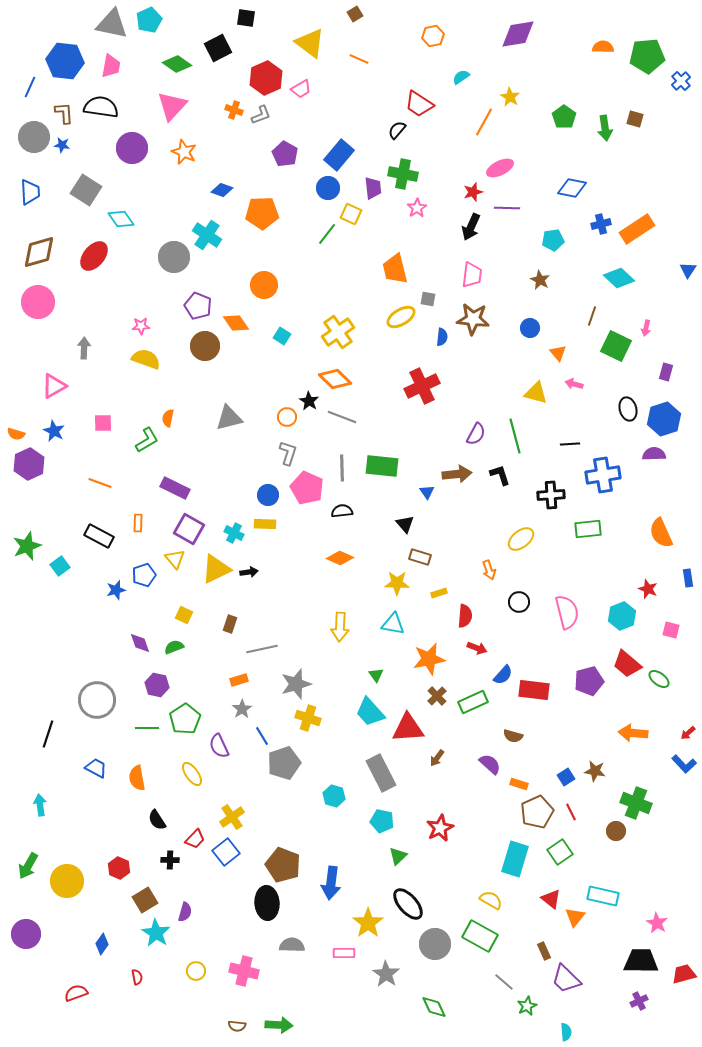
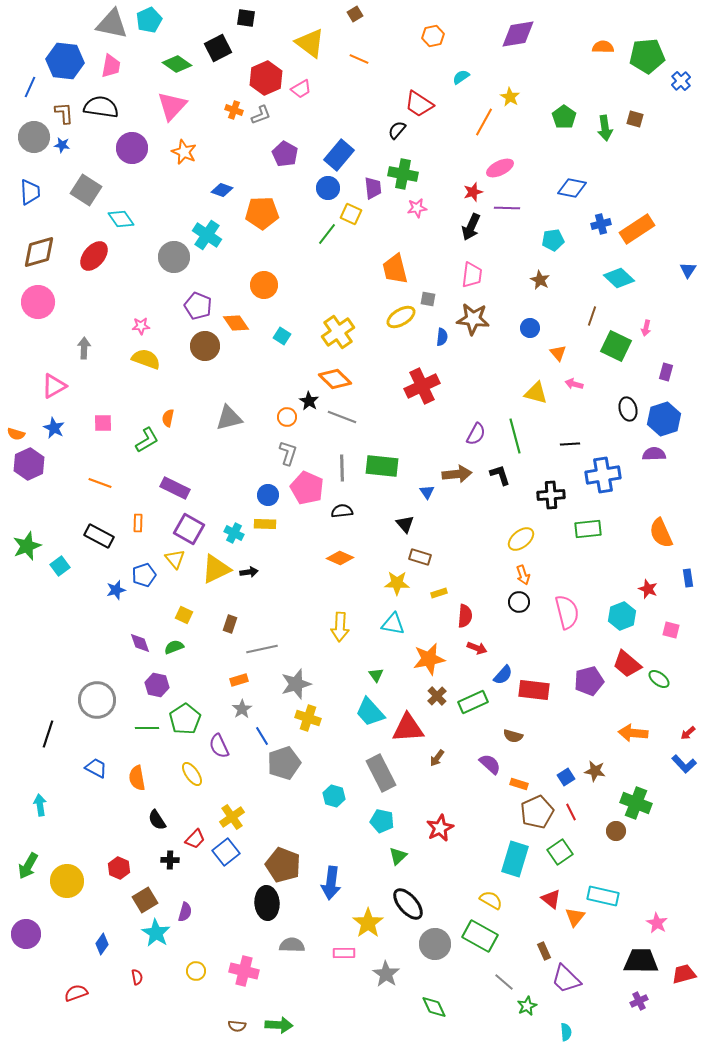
pink star at (417, 208): rotated 24 degrees clockwise
blue star at (54, 431): moved 3 px up
orange arrow at (489, 570): moved 34 px right, 5 px down
